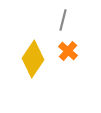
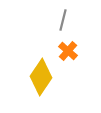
yellow diamond: moved 8 px right, 18 px down
